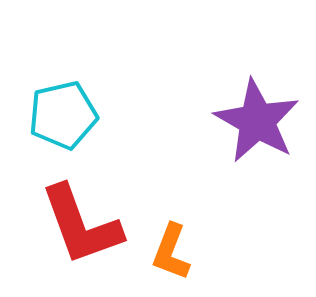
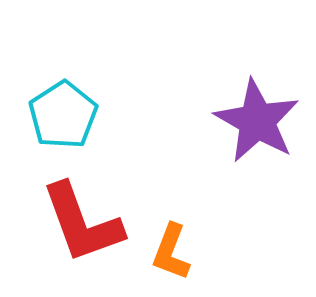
cyan pentagon: rotated 20 degrees counterclockwise
red L-shape: moved 1 px right, 2 px up
